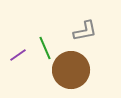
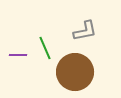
purple line: rotated 36 degrees clockwise
brown circle: moved 4 px right, 2 px down
